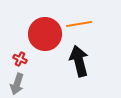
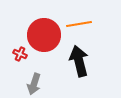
red circle: moved 1 px left, 1 px down
red cross: moved 5 px up
gray arrow: moved 17 px right
